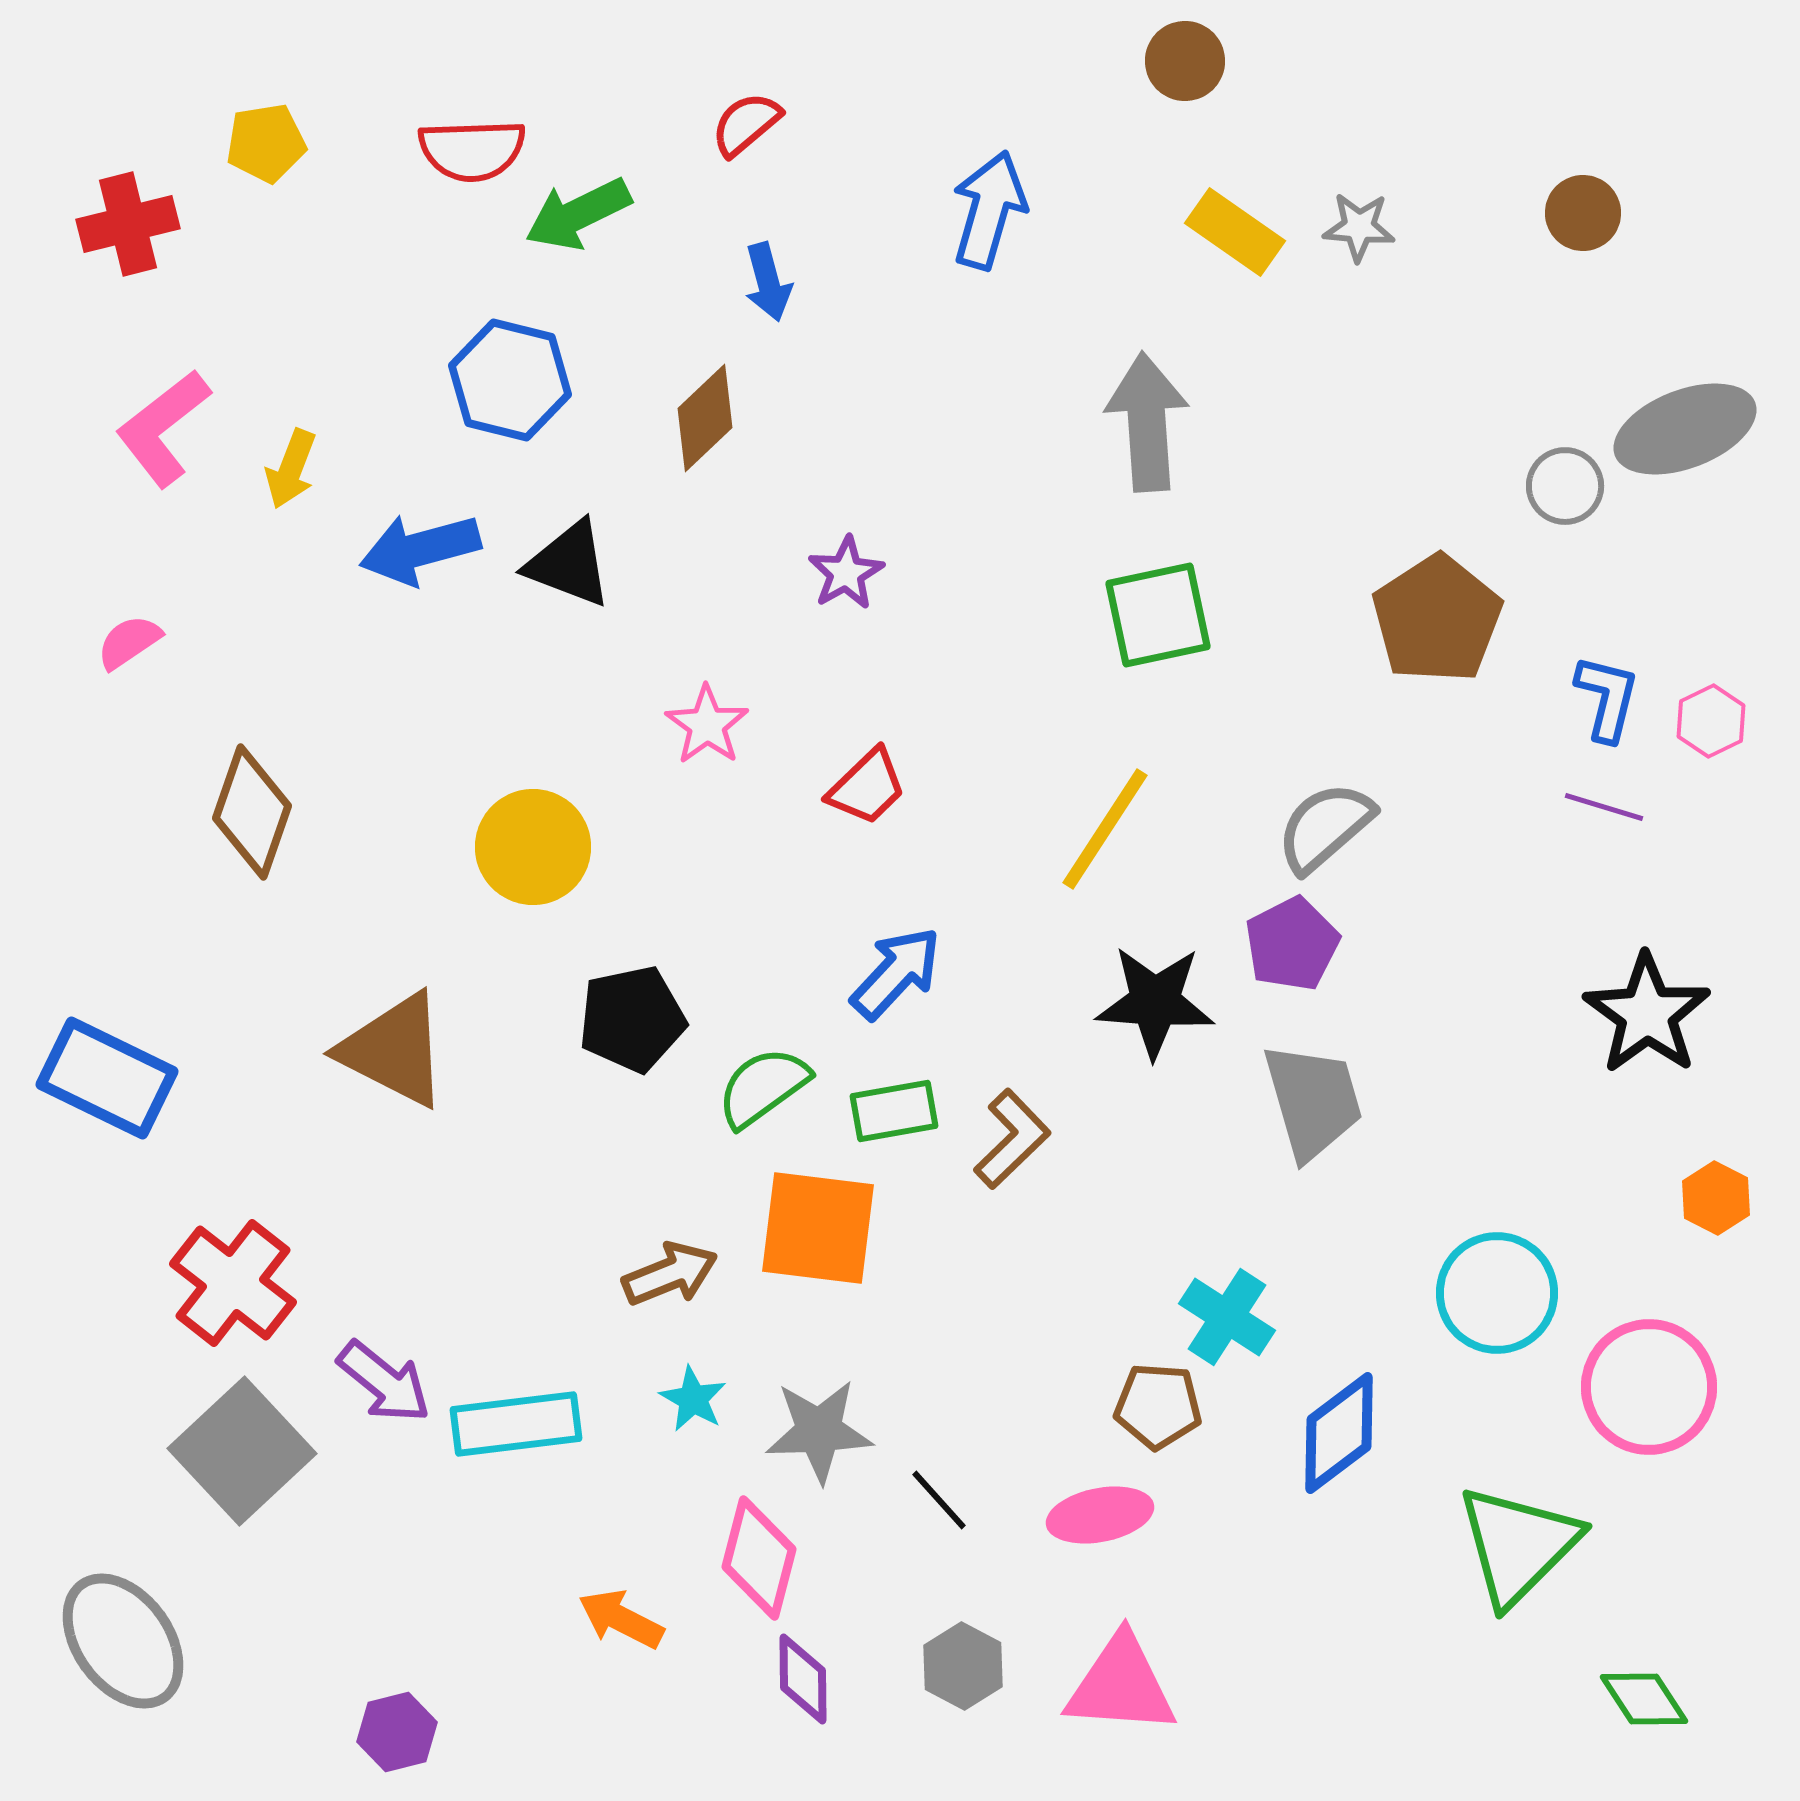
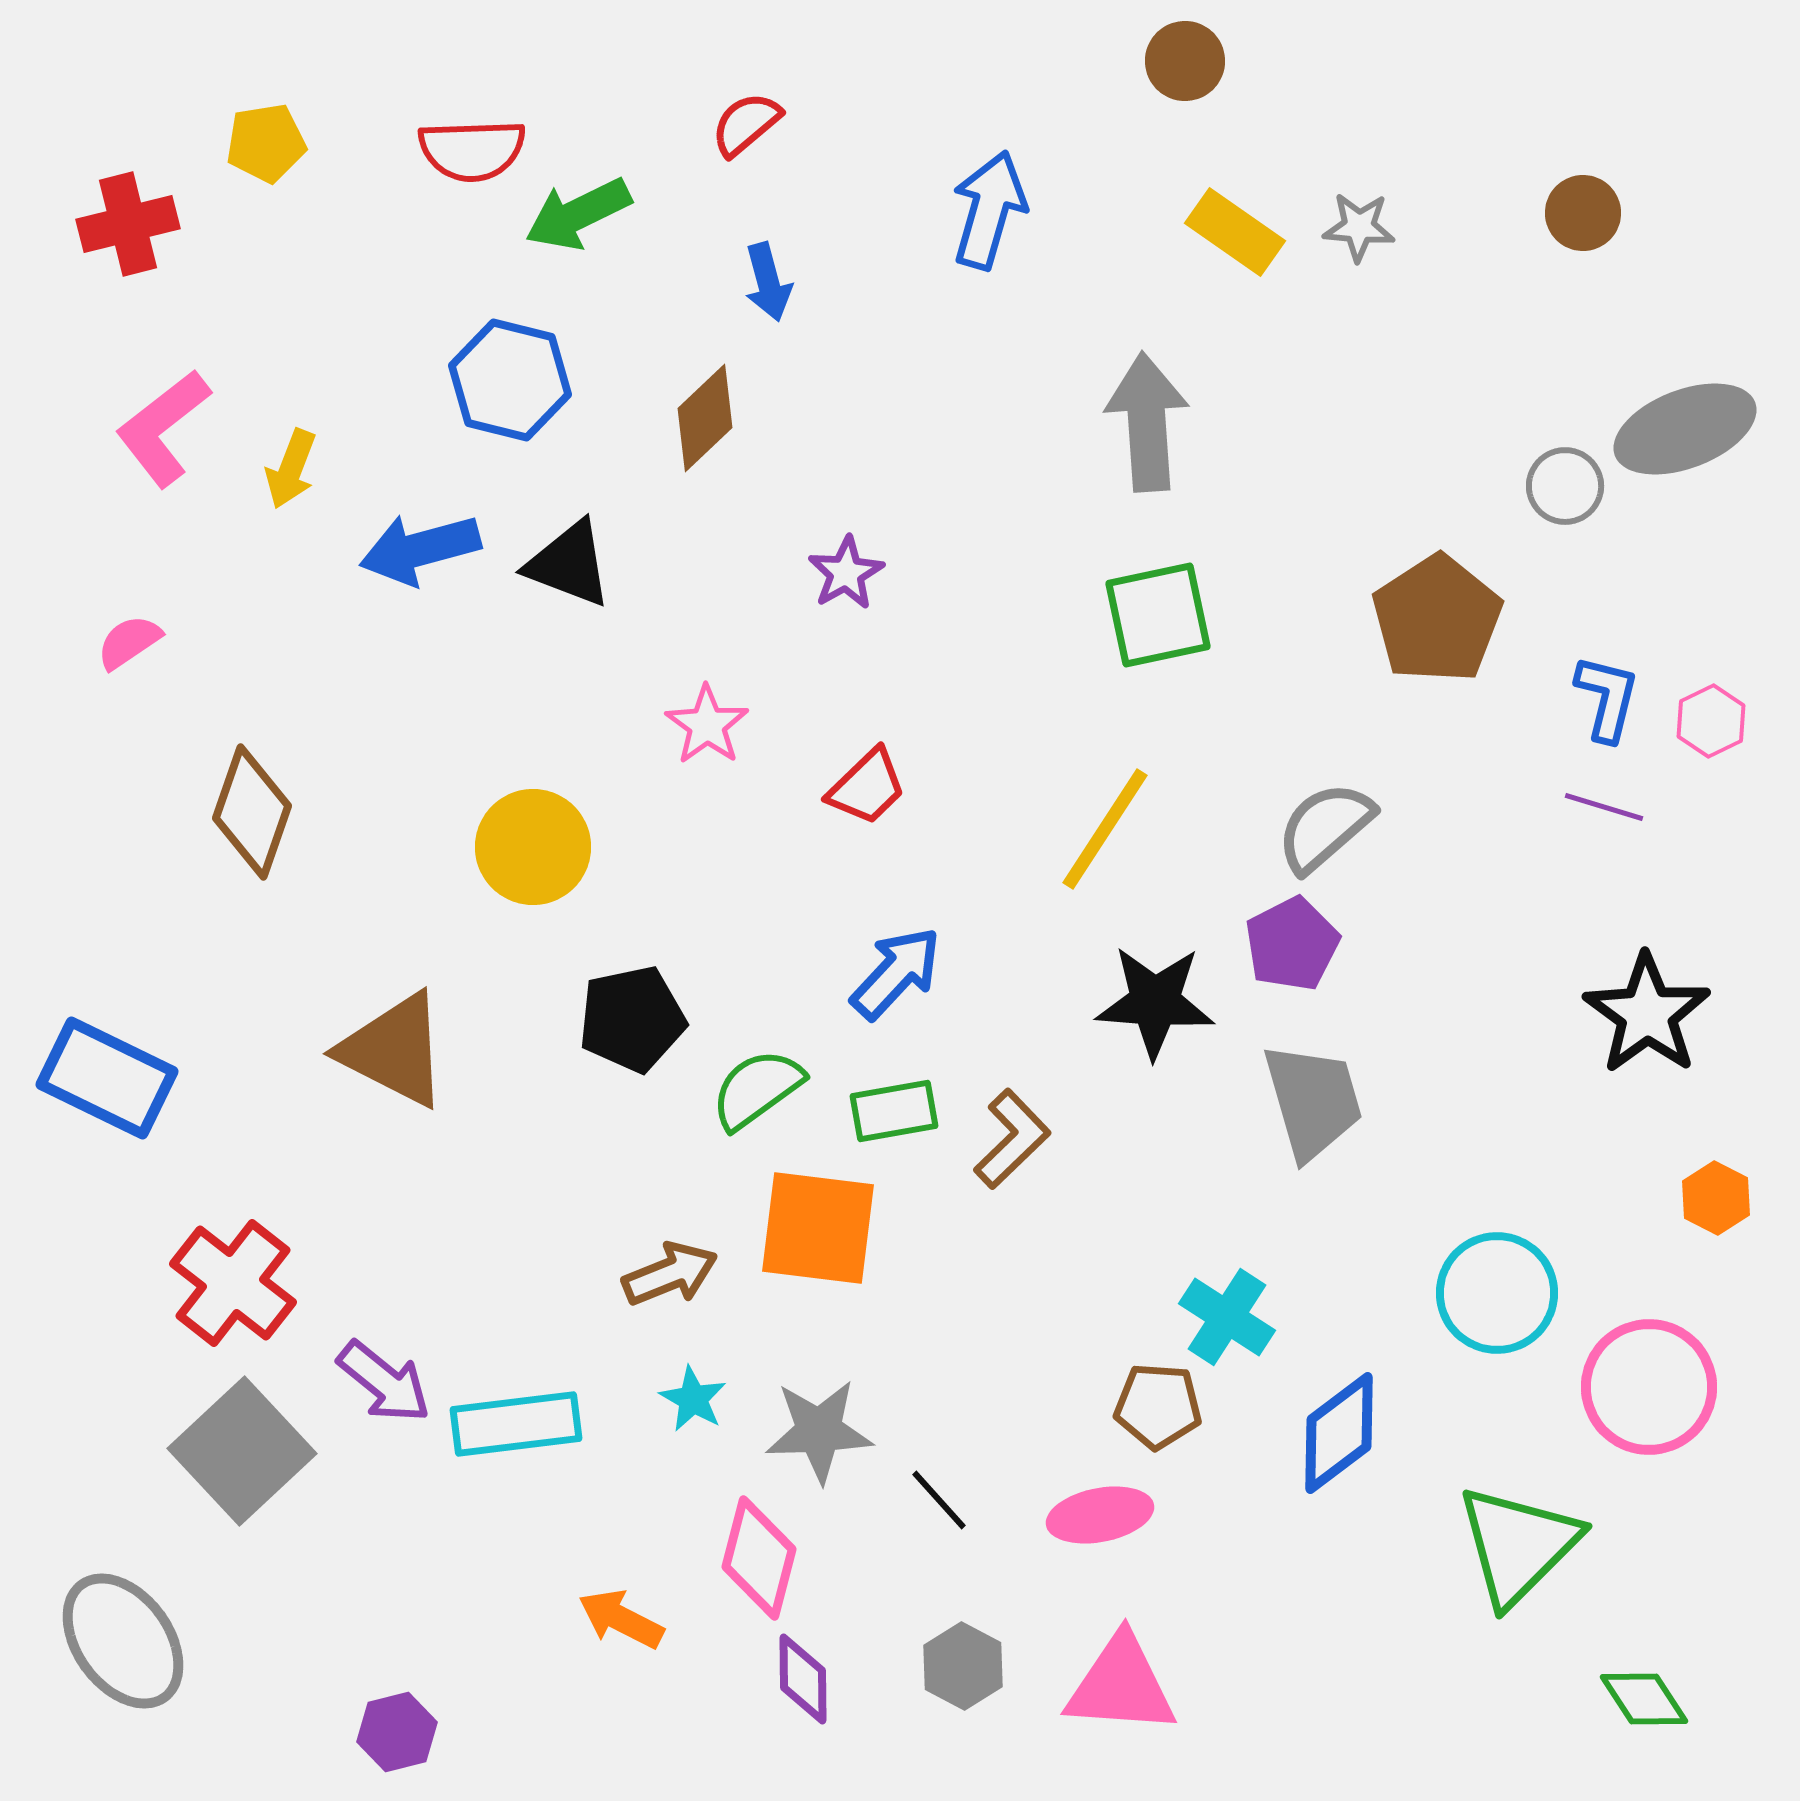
green semicircle at (763, 1087): moved 6 px left, 2 px down
